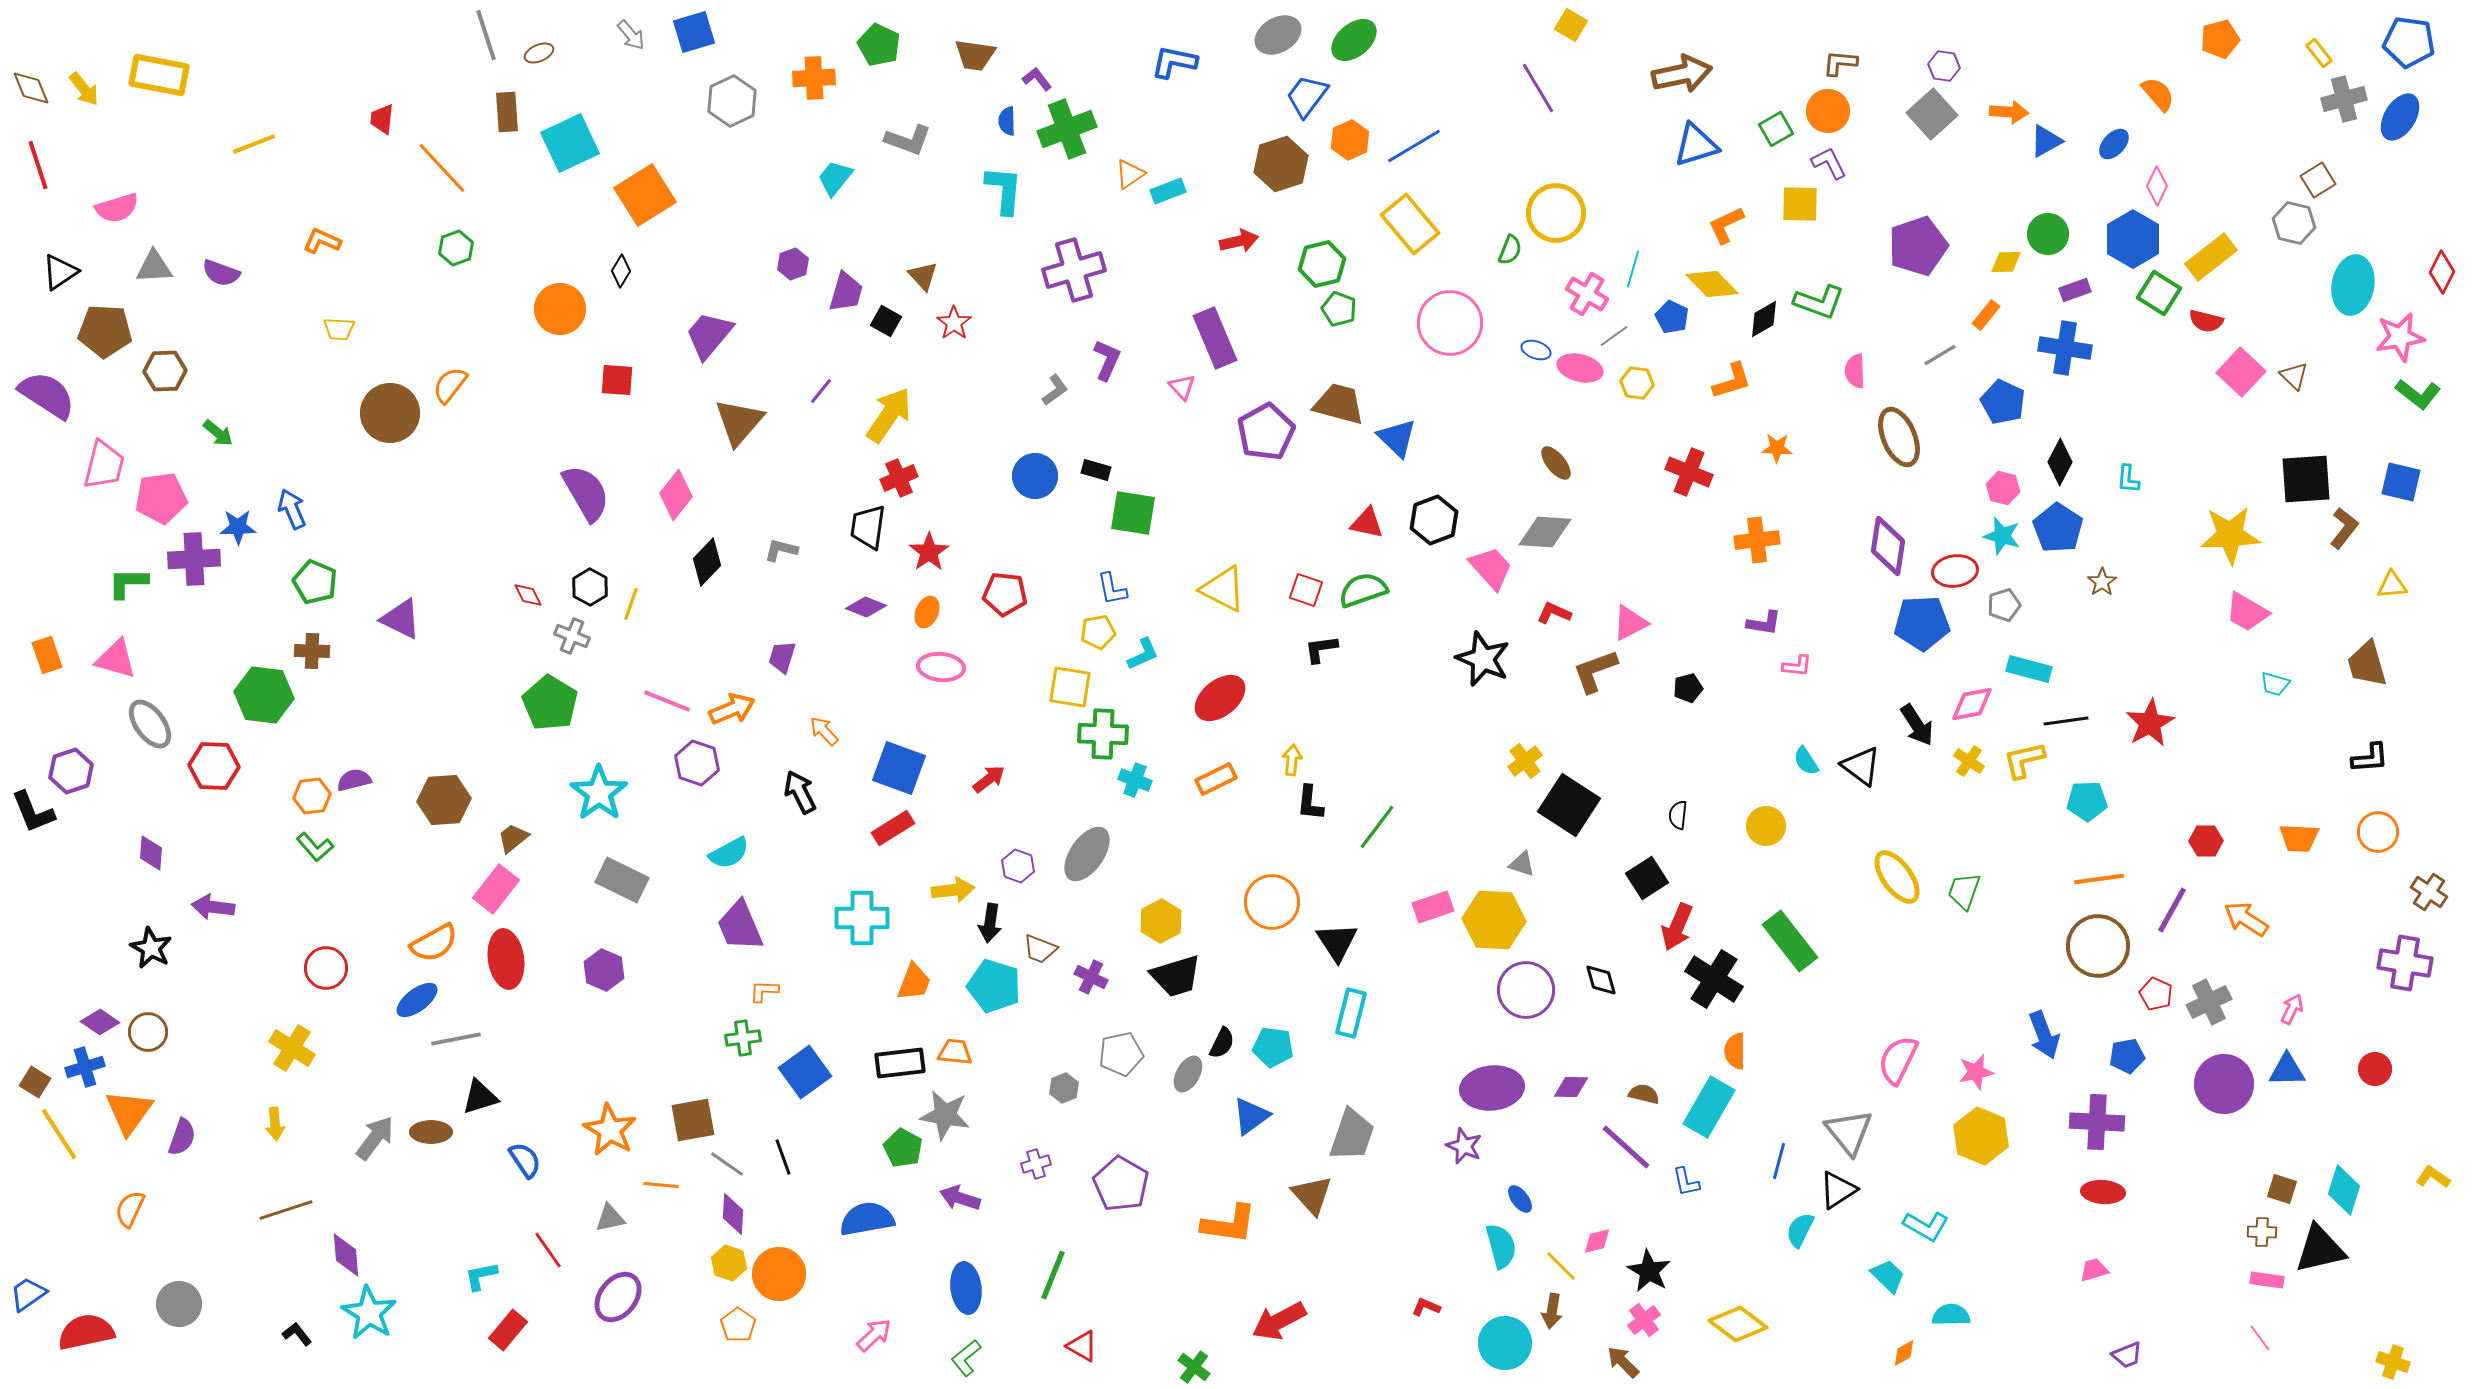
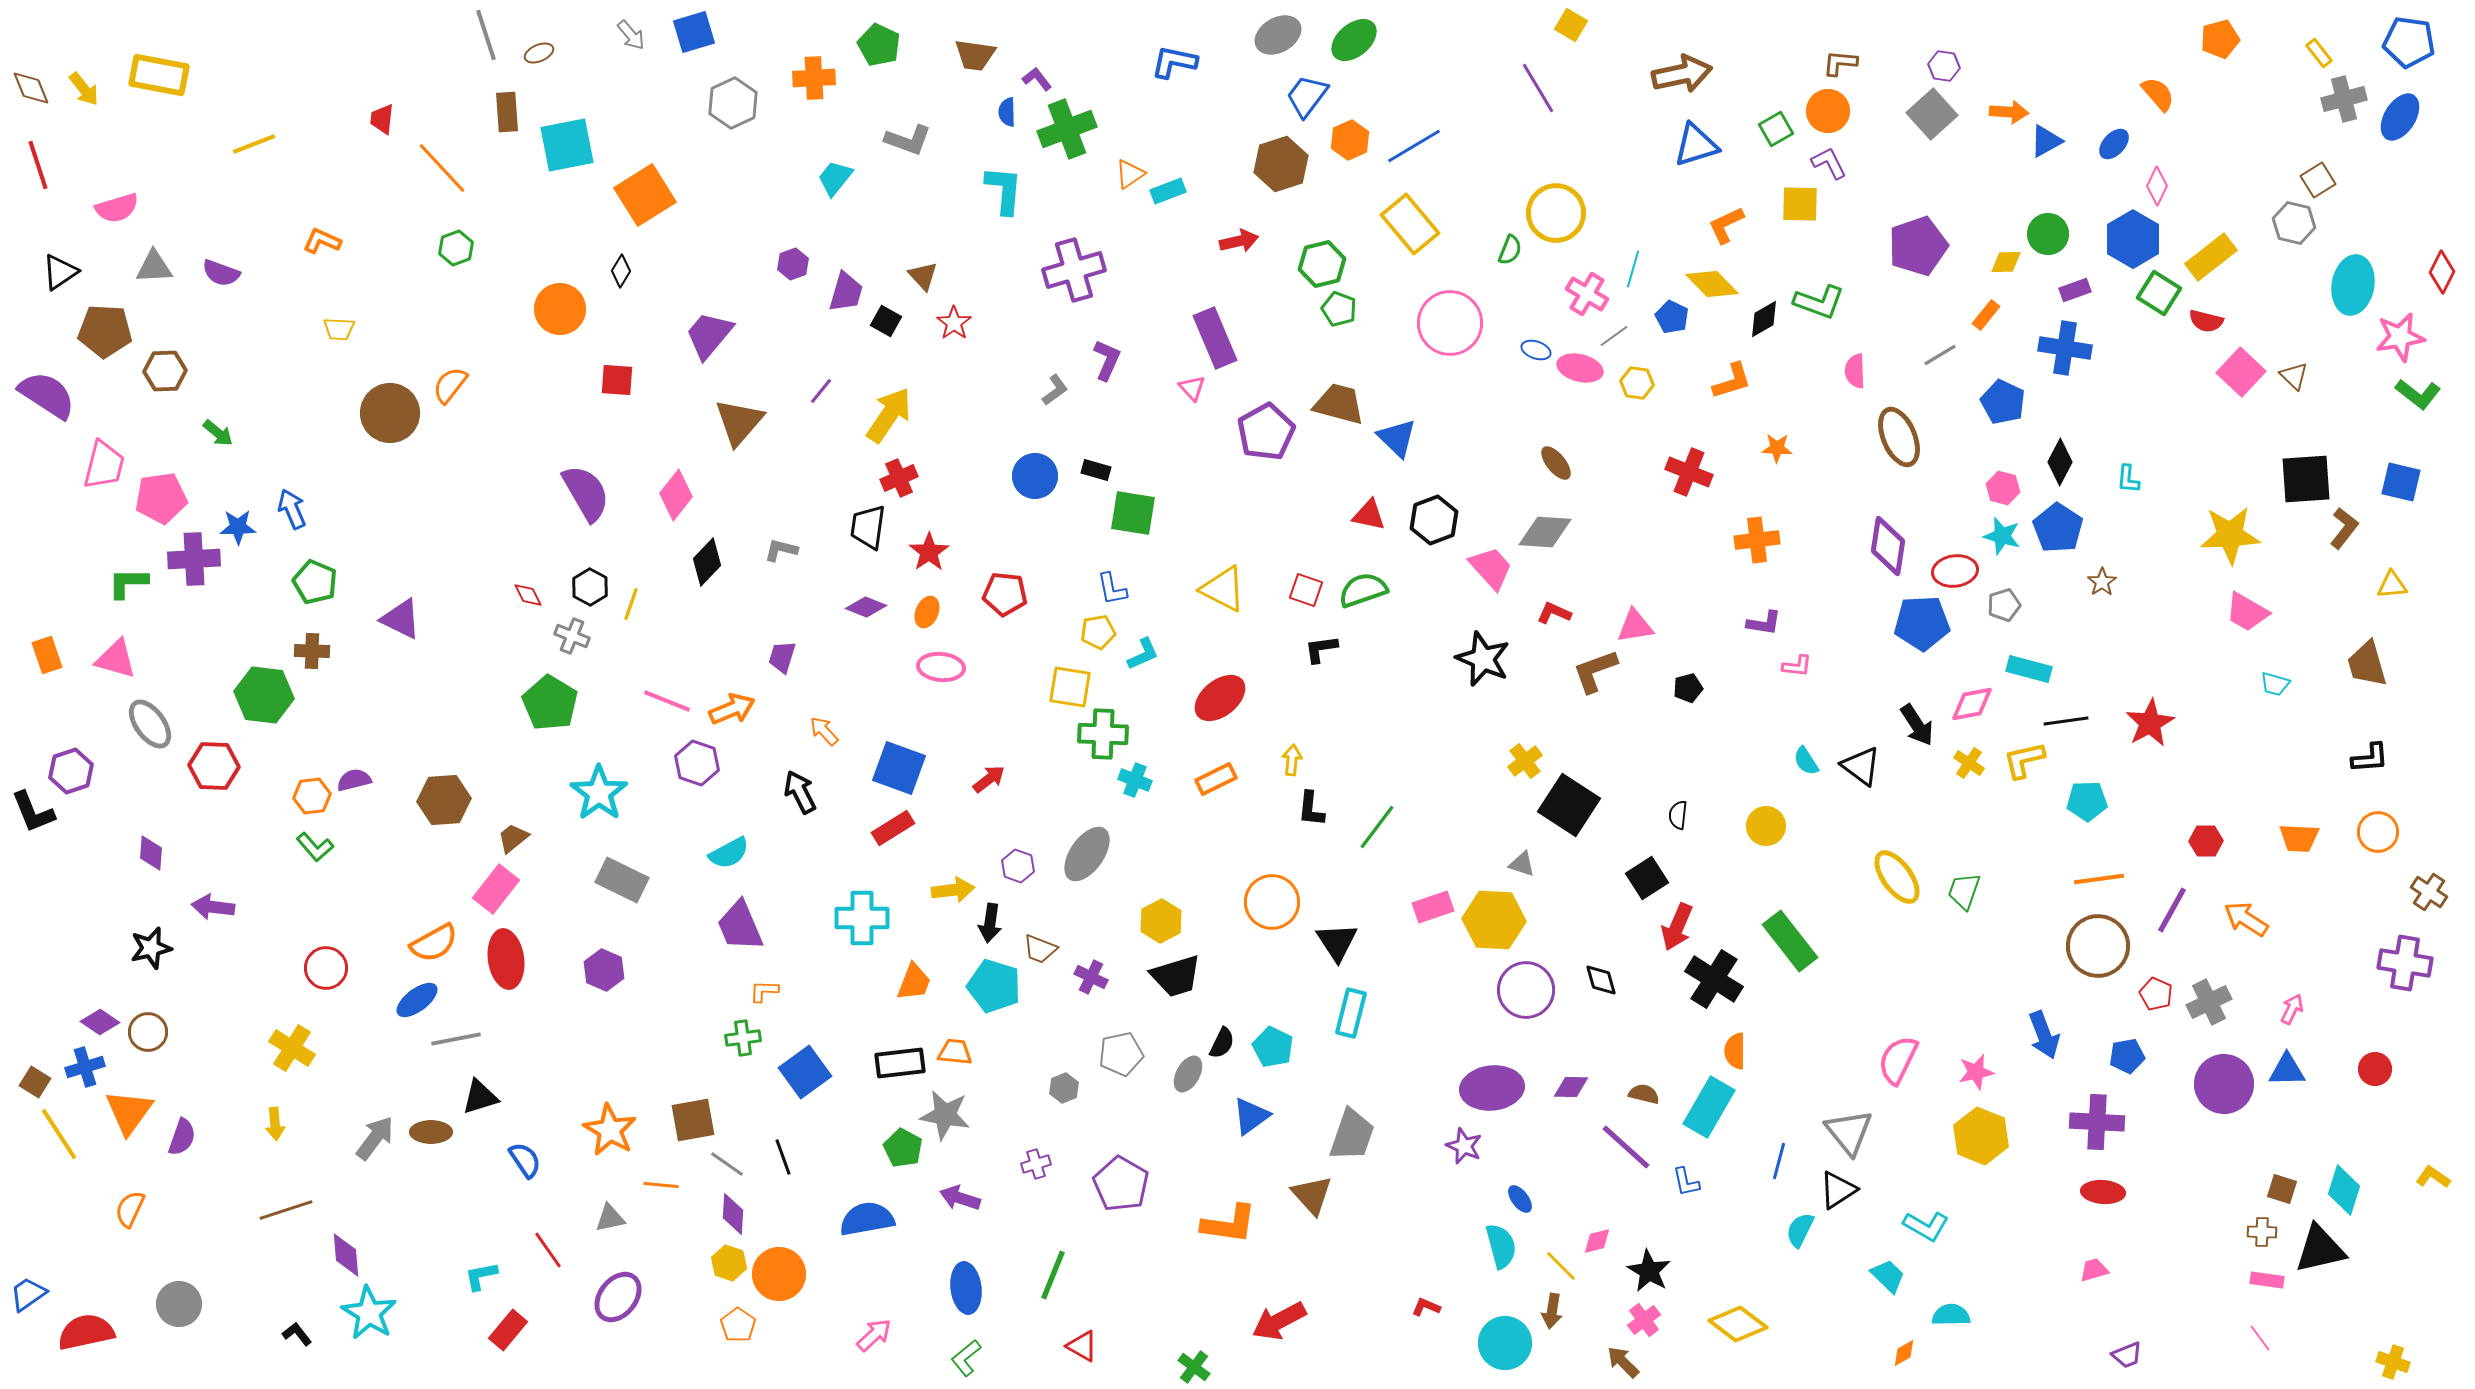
gray hexagon at (732, 101): moved 1 px right, 2 px down
blue semicircle at (1007, 121): moved 9 px up
cyan square at (570, 143): moved 3 px left, 2 px down; rotated 14 degrees clockwise
pink triangle at (1182, 387): moved 10 px right, 1 px down
red triangle at (1367, 523): moved 2 px right, 8 px up
pink triangle at (1630, 623): moved 5 px right, 3 px down; rotated 18 degrees clockwise
yellow cross at (1969, 761): moved 2 px down
black L-shape at (1310, 803): moved 1 px right, 6 px down
black star at (151, 948): rotated 30 degrees clockwise
cyan pentagon at (1273, 1047): rotated 18 degrees clockwise
